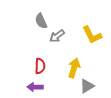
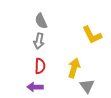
gray arrow: moved 18 px left, 5 px down; rotated 42 degrees counterclockwise
gray triangle: rotated 35 degrees counterclockwise
